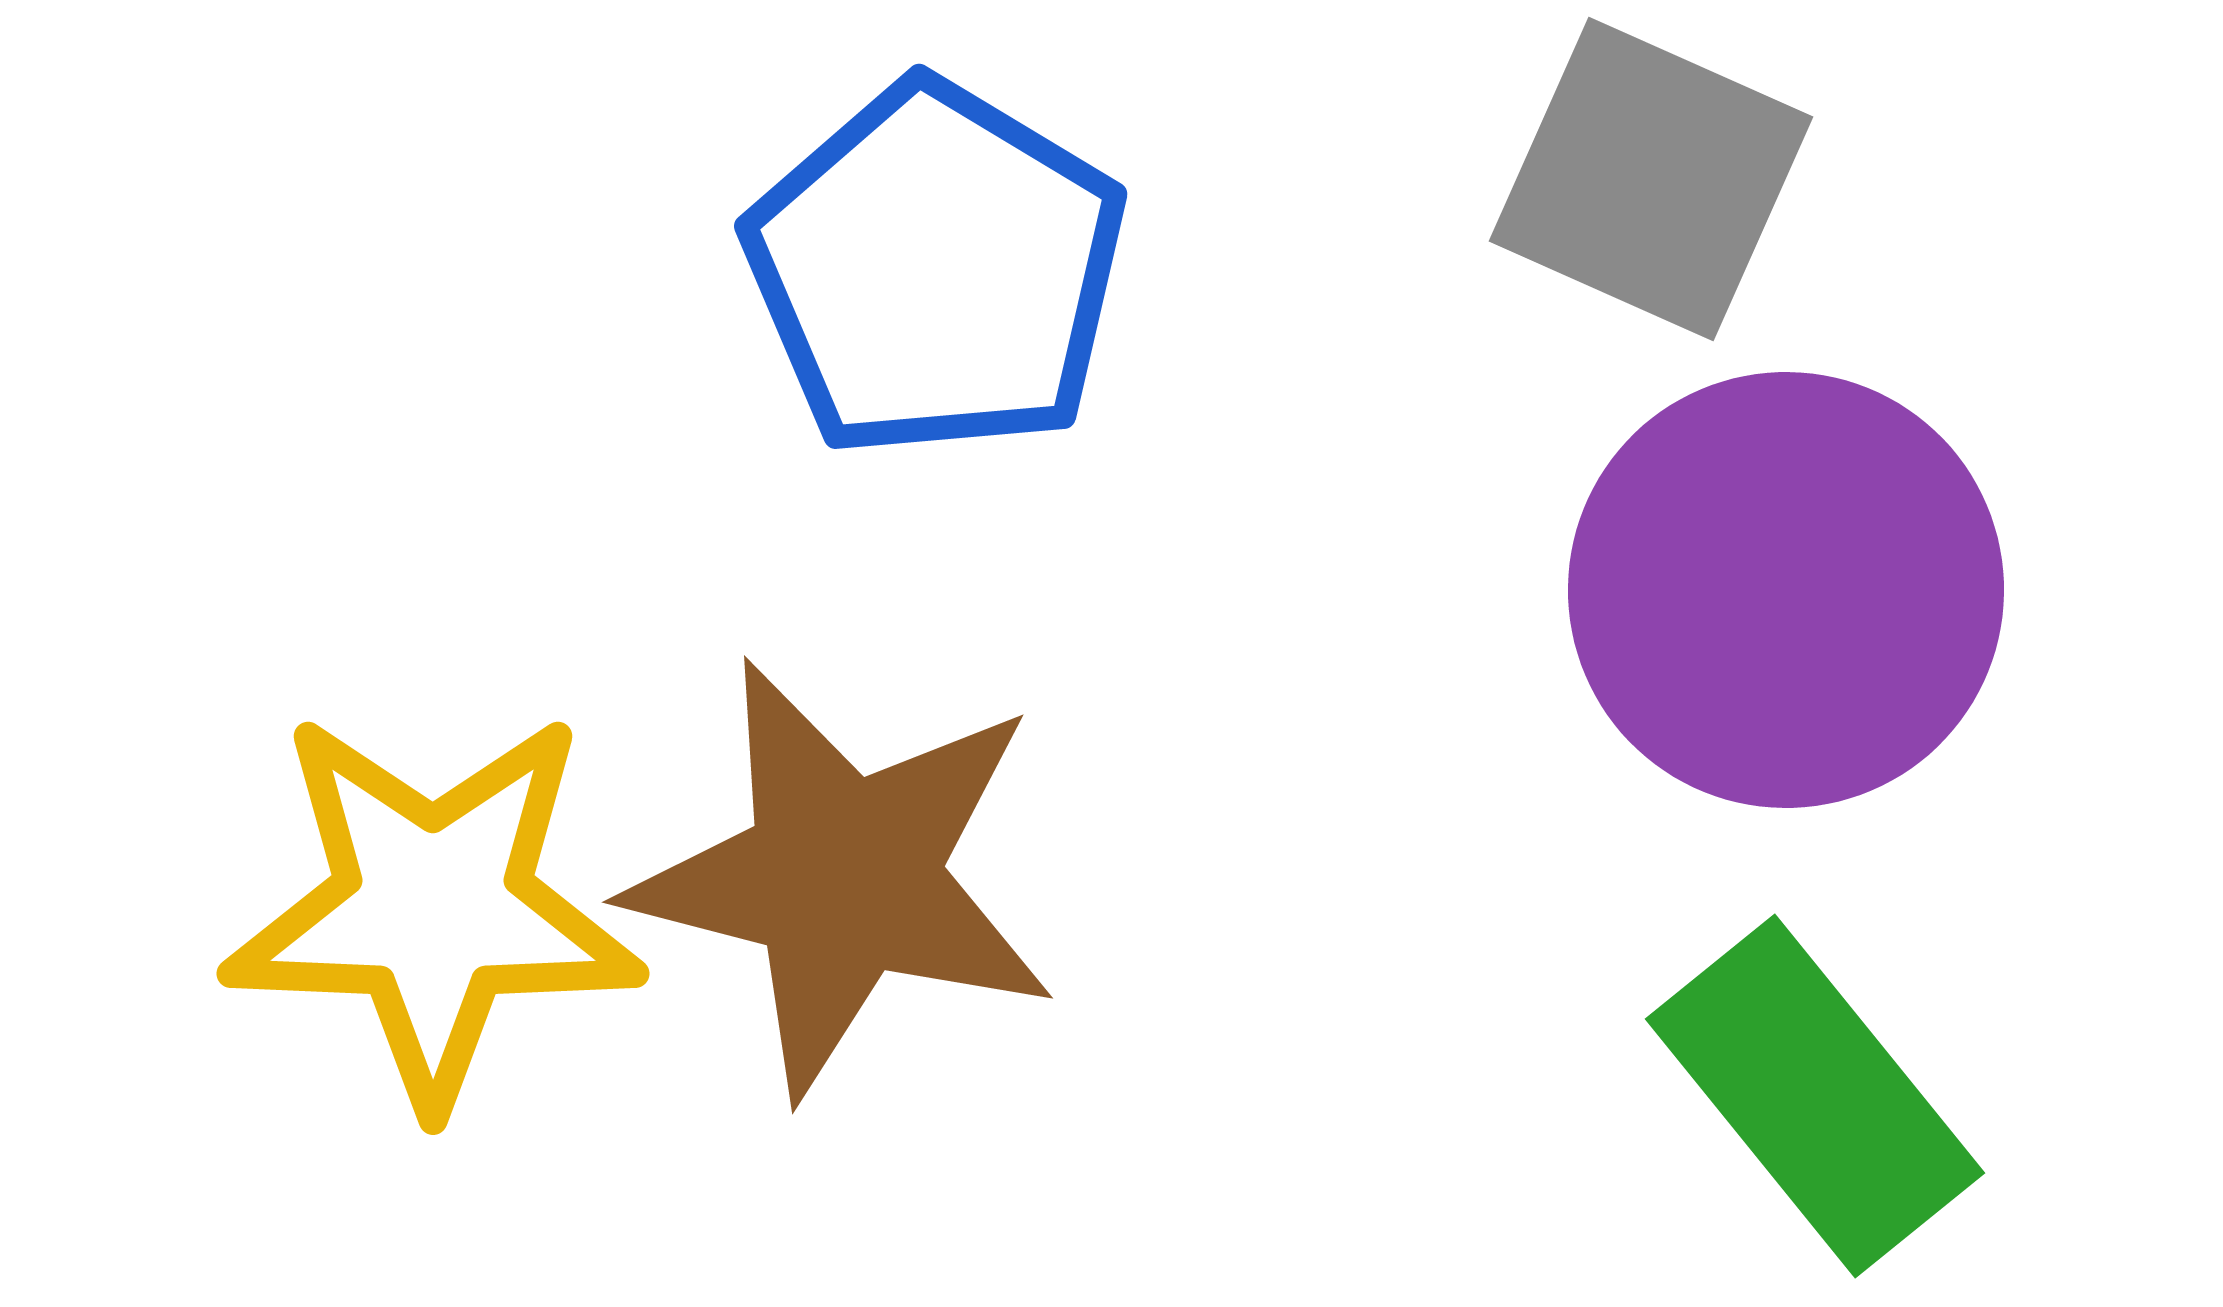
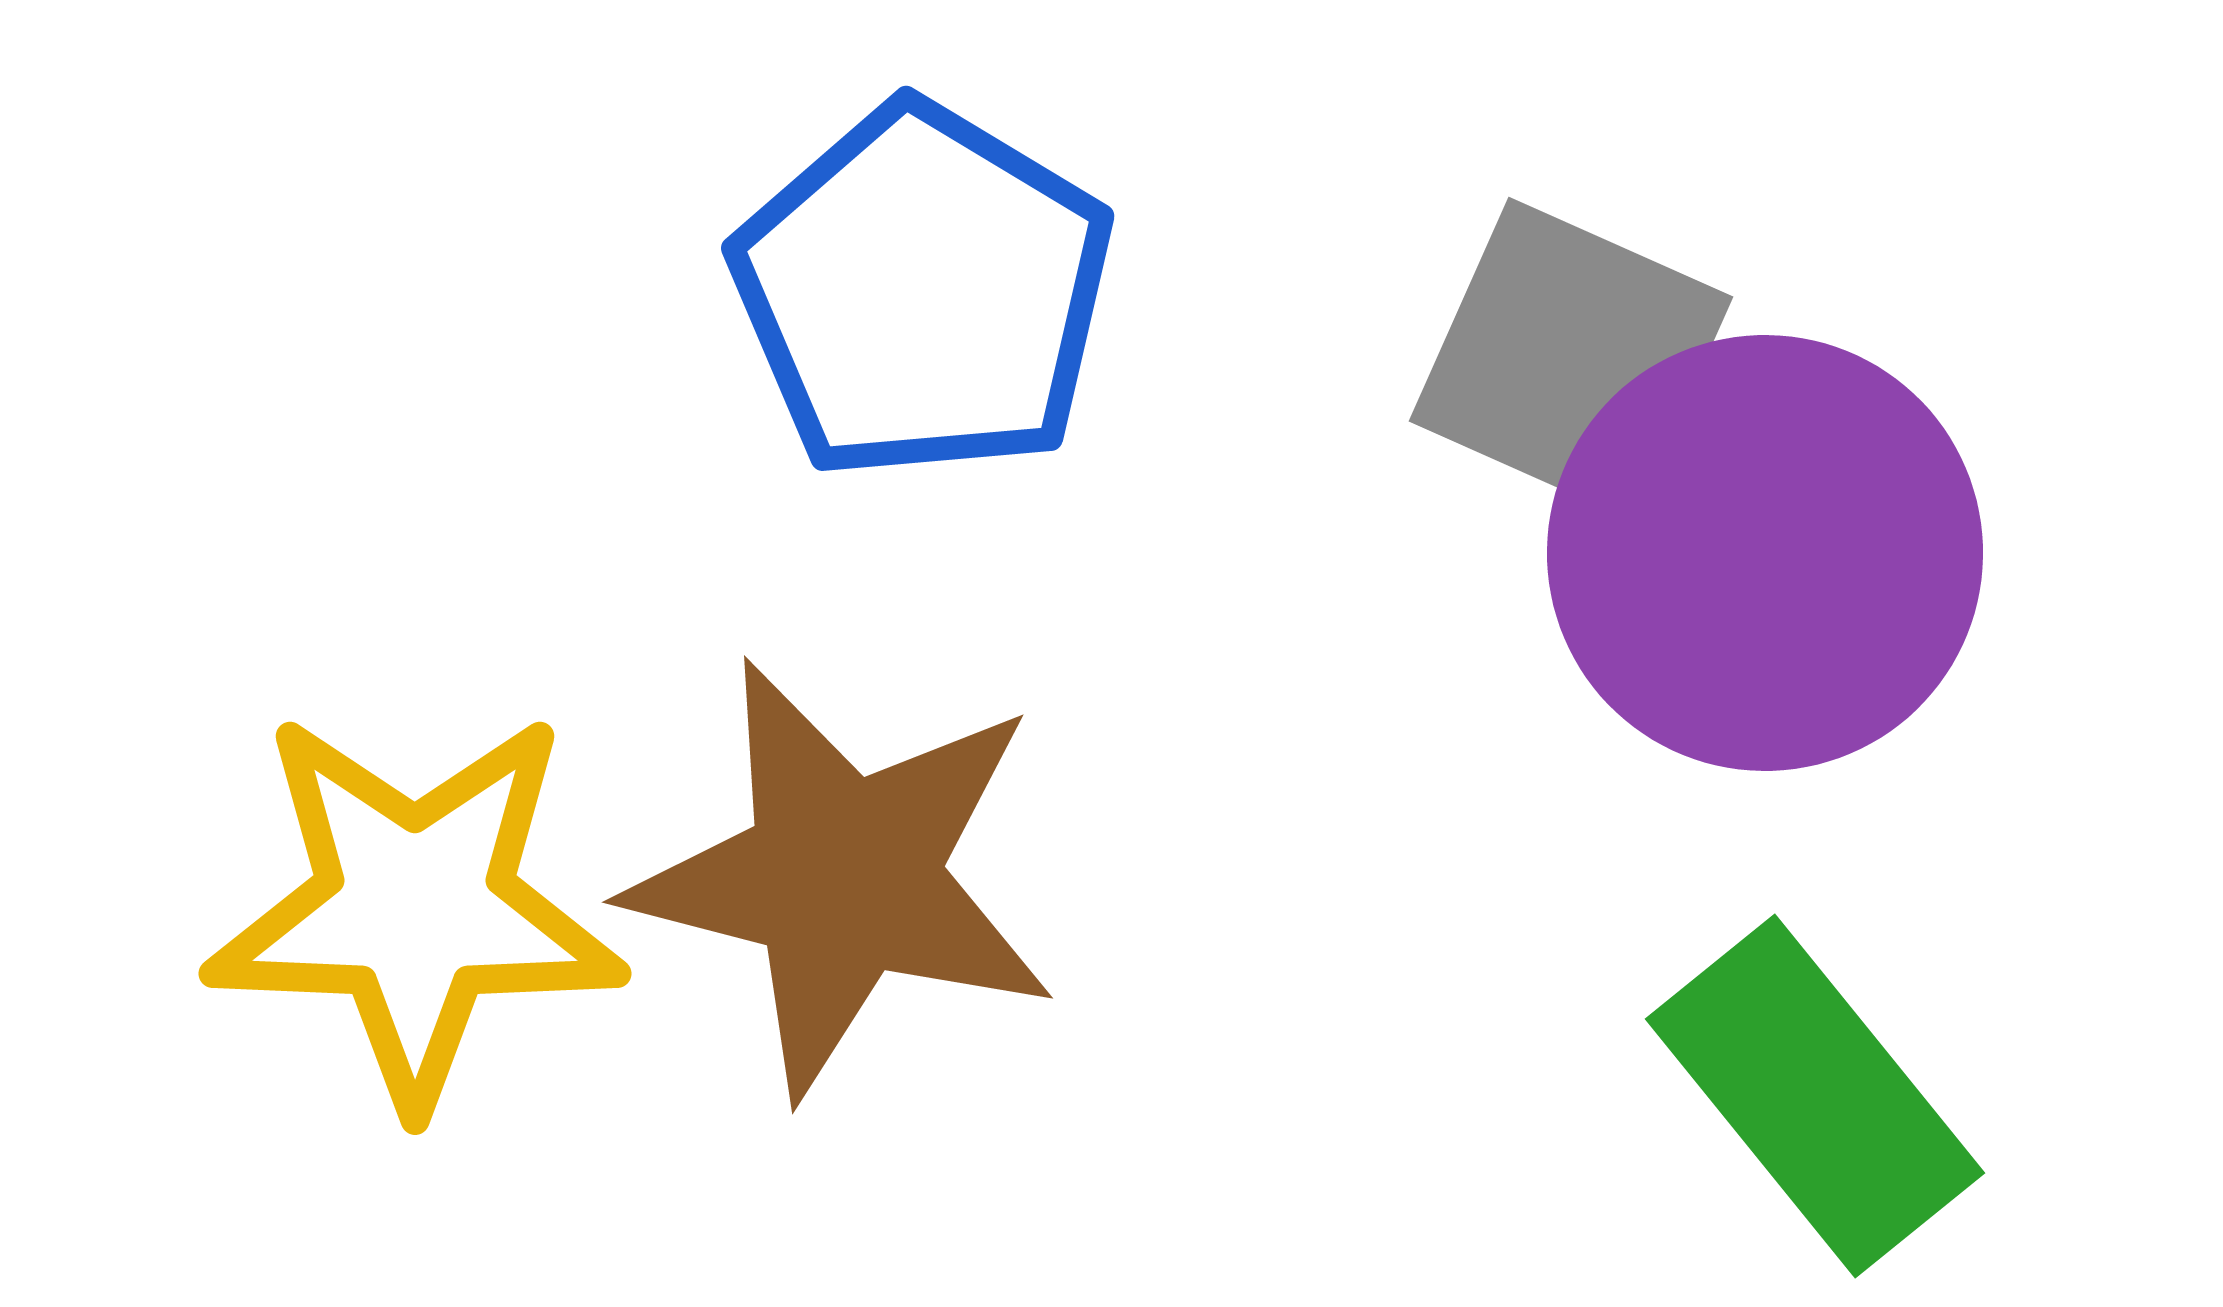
gray square: moved 80 px left, 180 px down
blue pentagon: moved 13 px left, 22 px down
purple circle: moved 21 px left, 37 px up
yellow star: moved 18 px left
